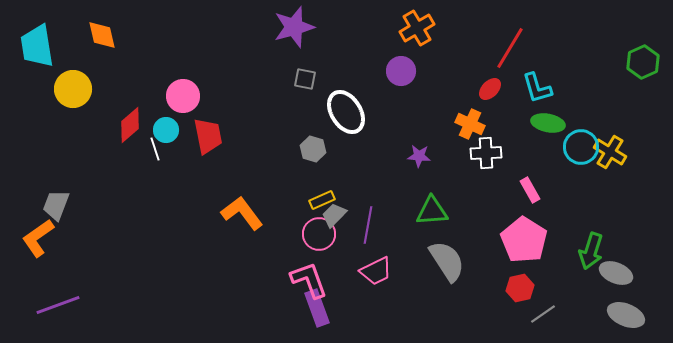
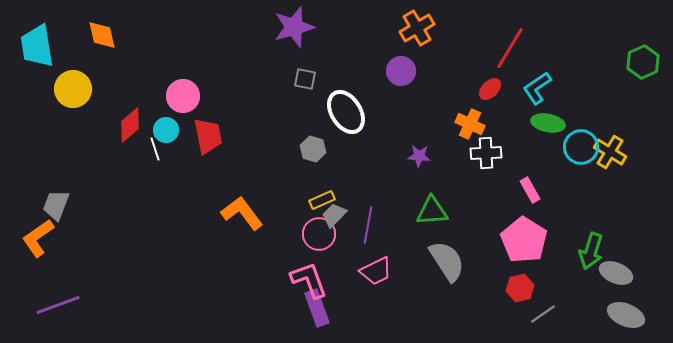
cyan L-shape at (537, 88): rotated 72 degrees clockwise
